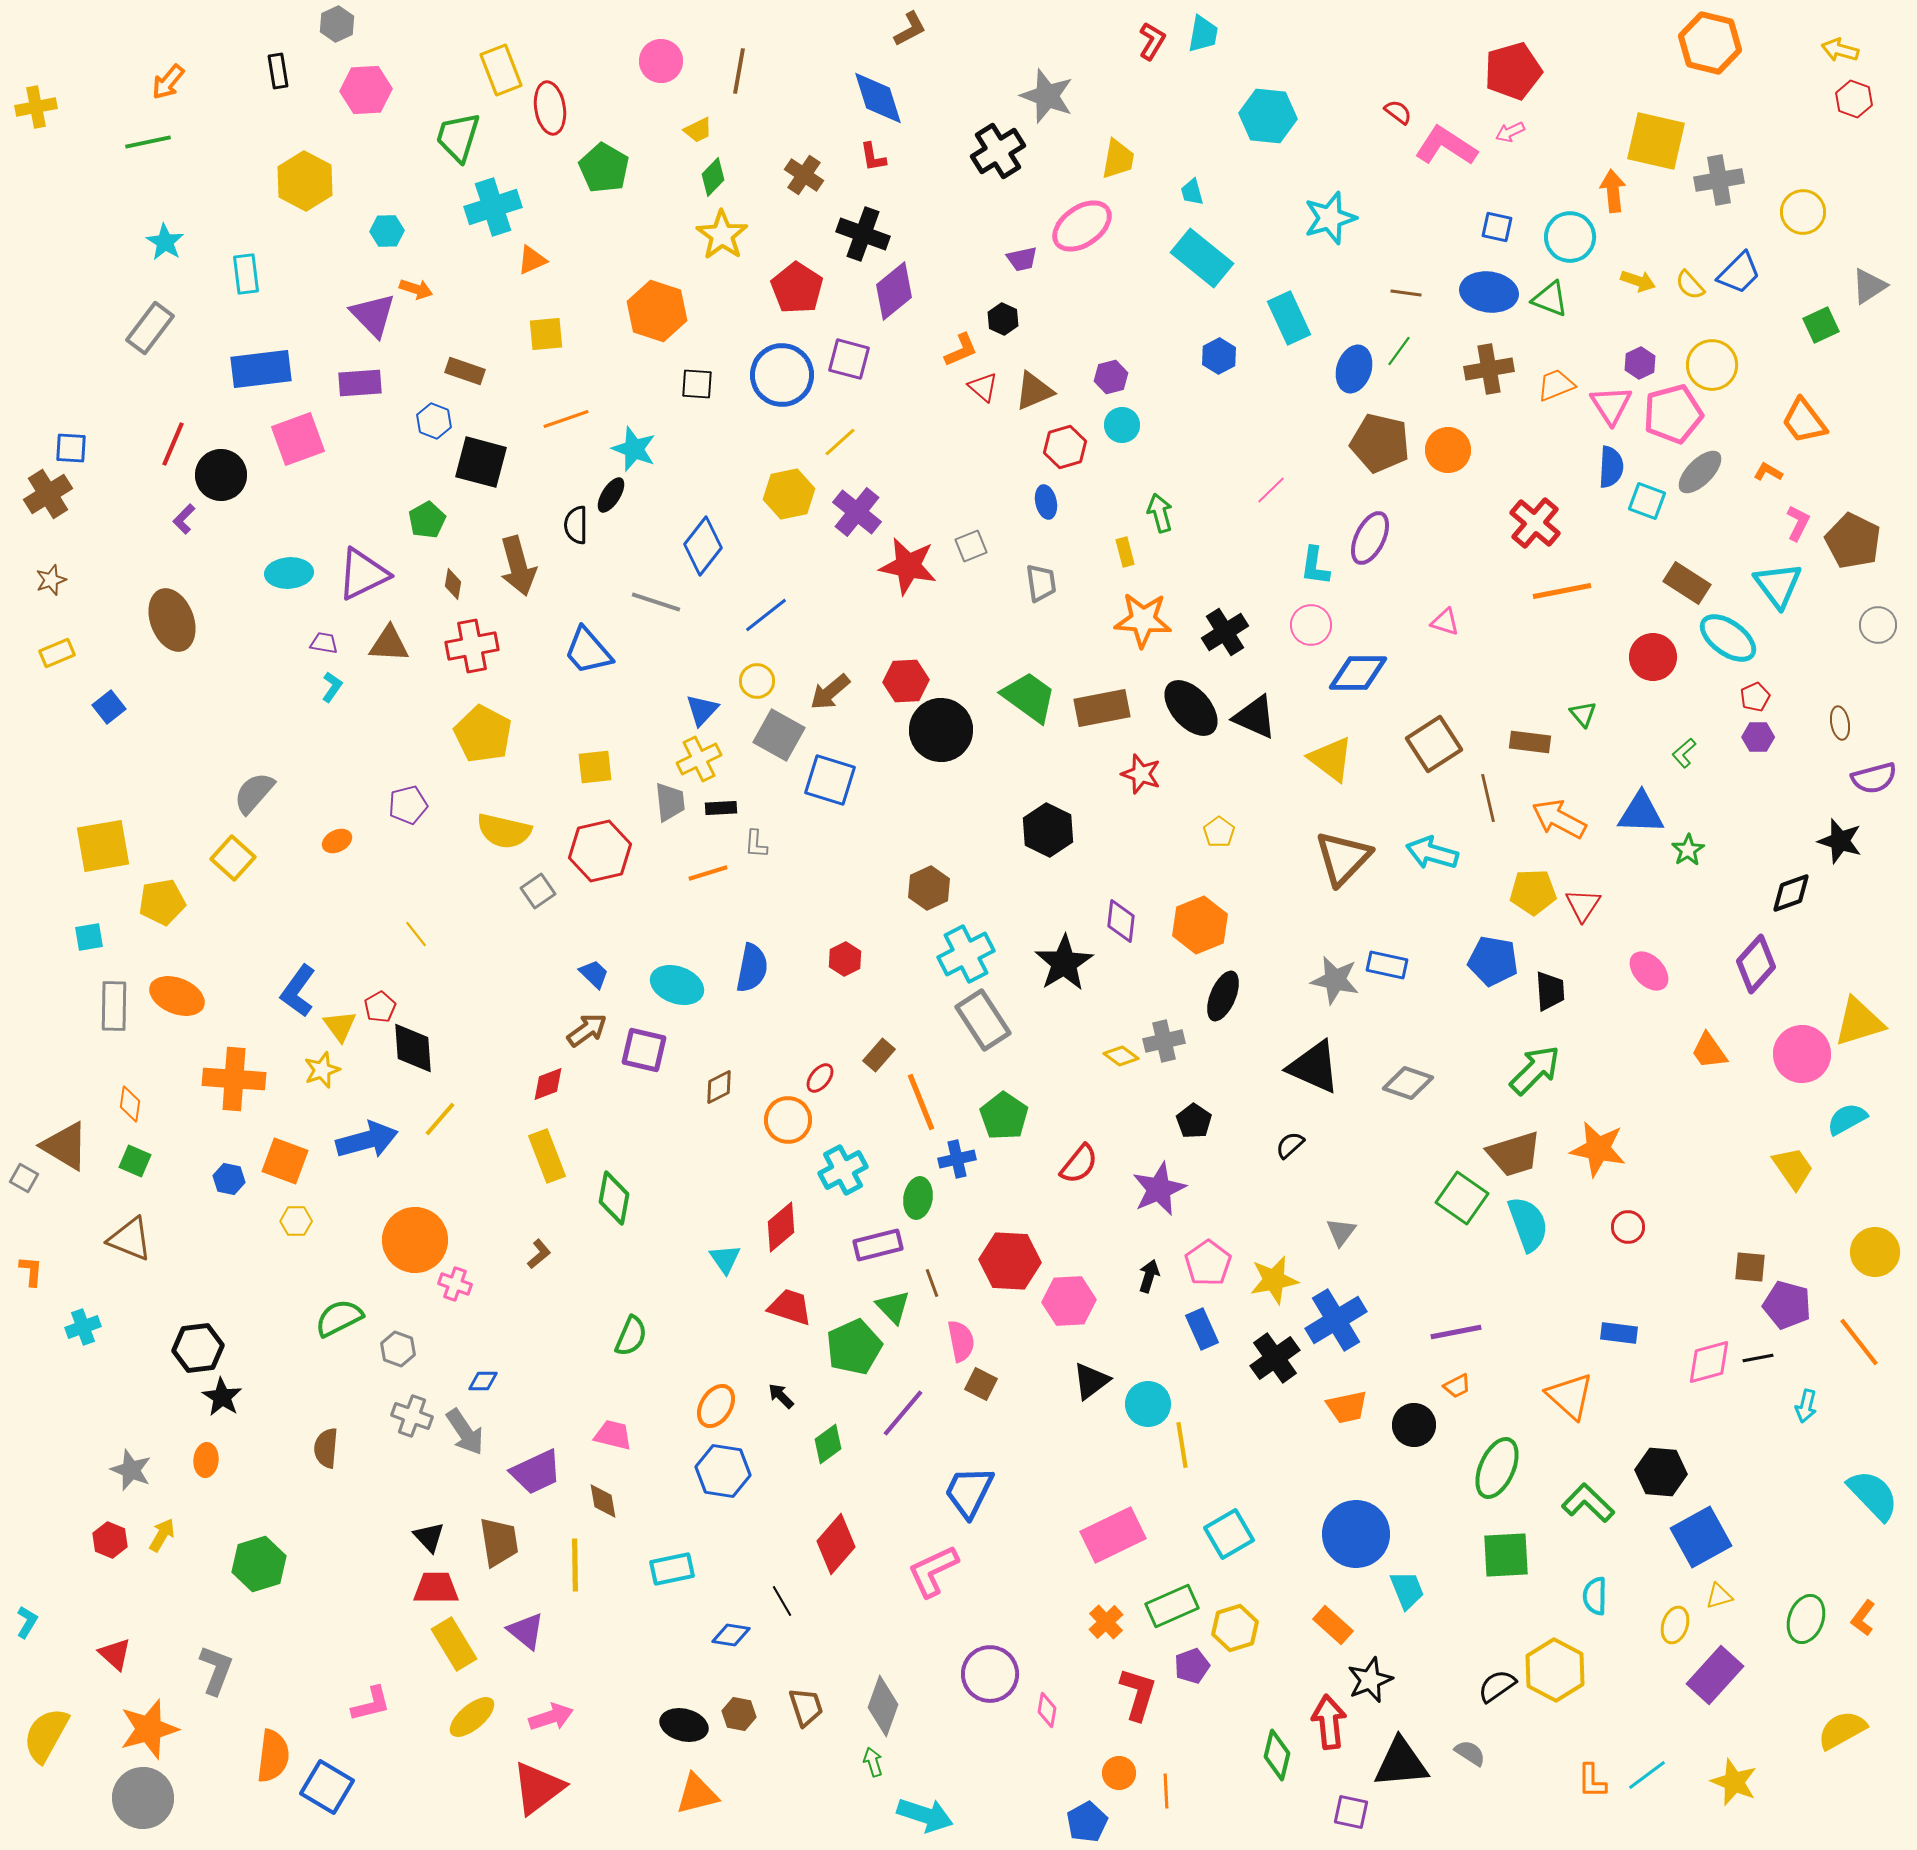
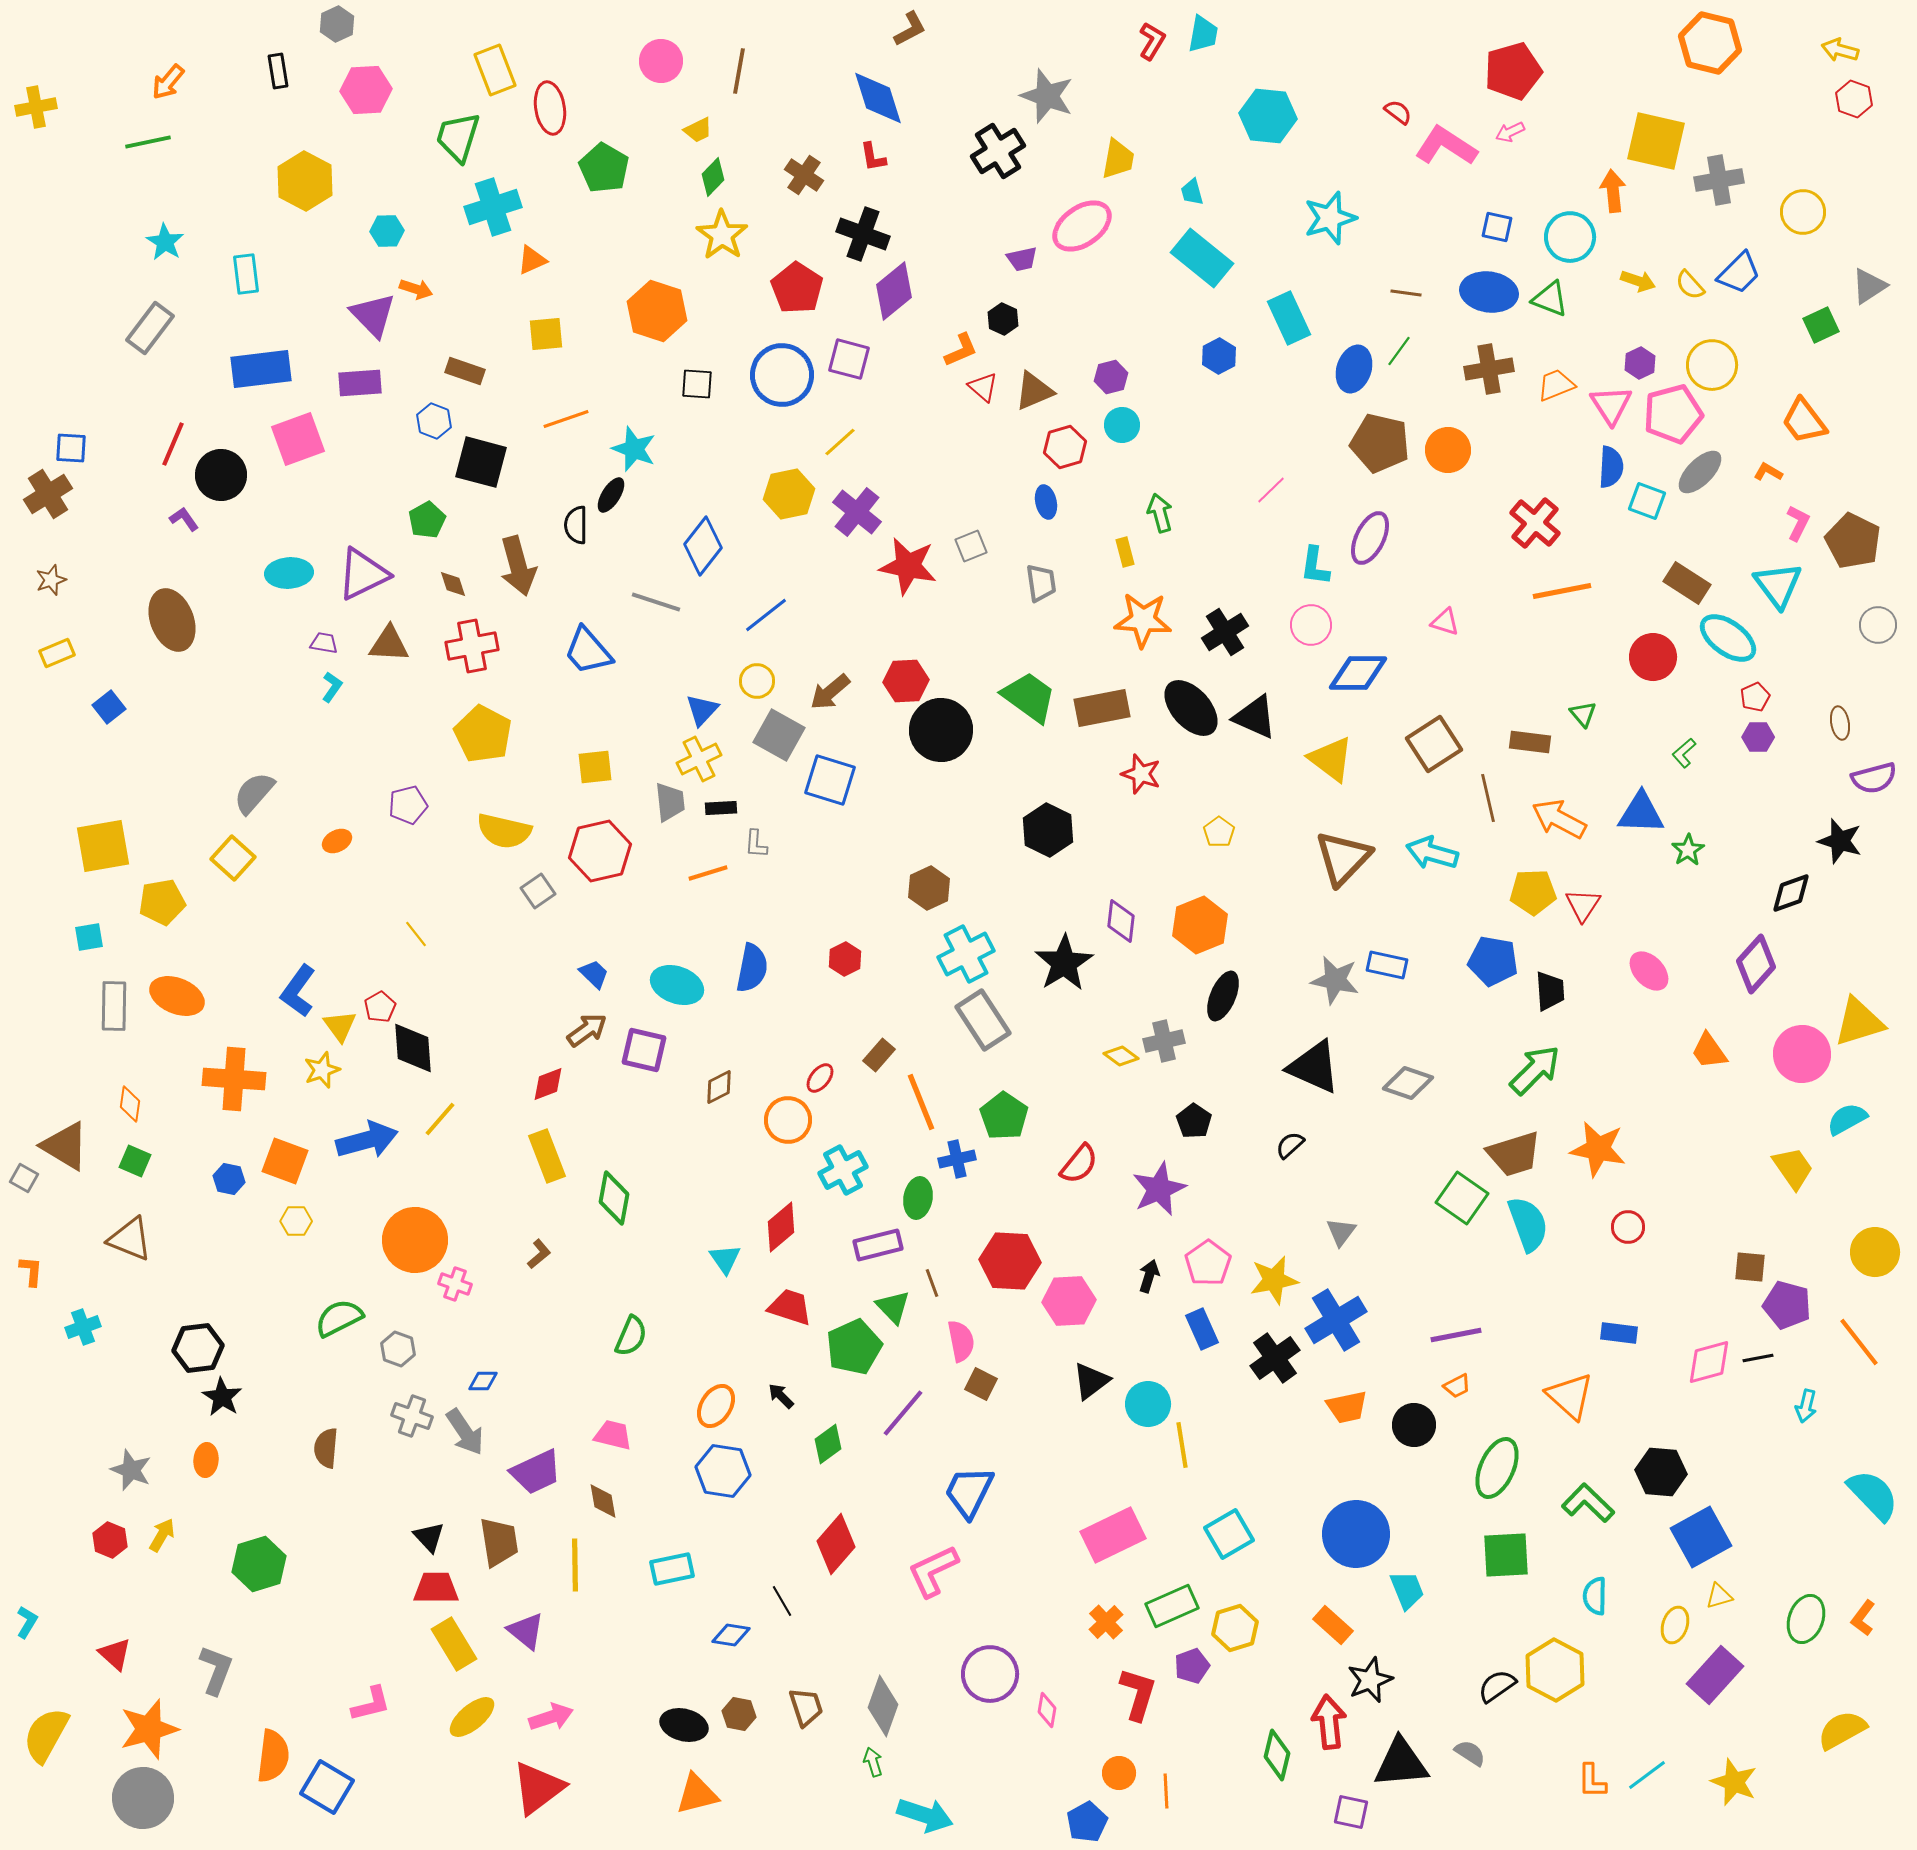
yellow rectangle at (501, 70): moved 6 px left
purple L-shape at (184, 519): rotated 100 degrees clockwise
brown diamond at (453, 584): rotated 28 degrees counterclockwise
purple line at (1456, 1332): moved 3 px down
